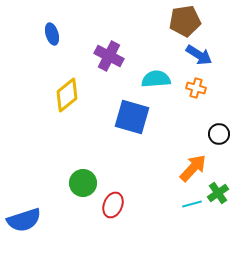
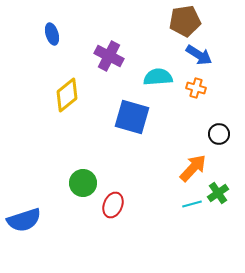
cyan semicircle: moved 2 px right, 2 px up
